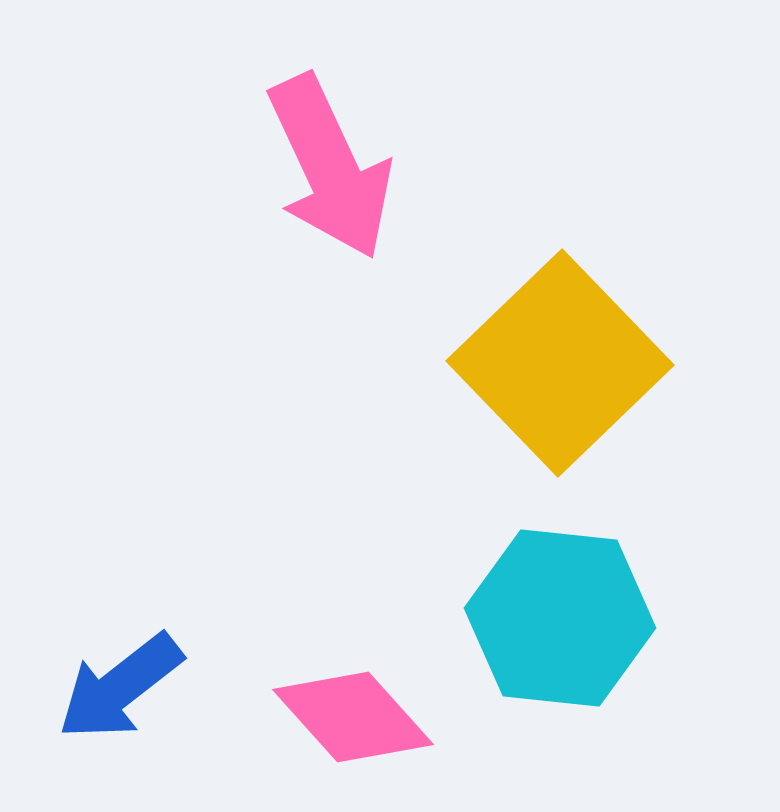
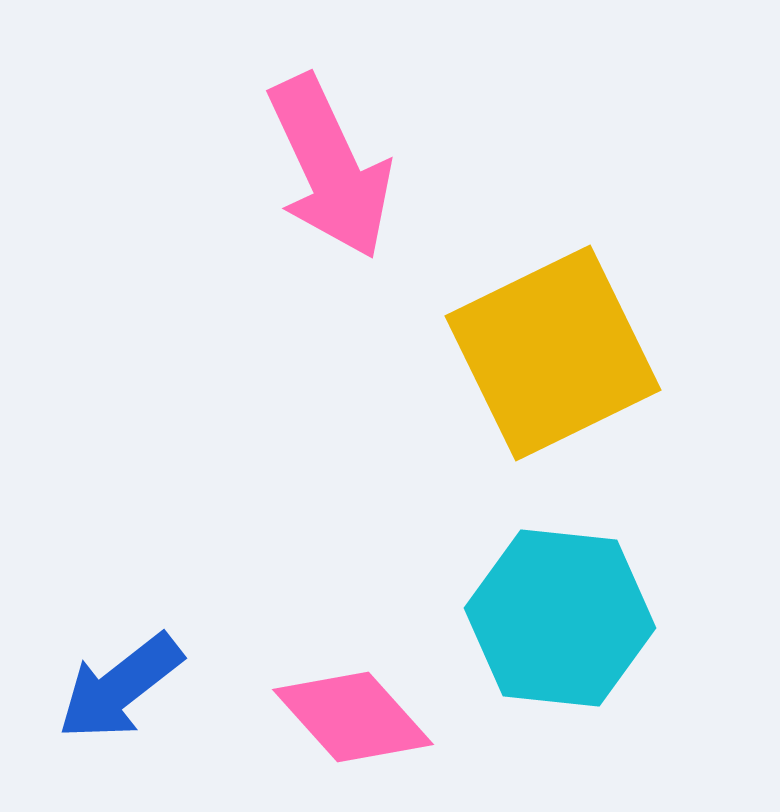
yellow square: moved 7 px left, 10 px up; rotated 18 degrees clockwise
